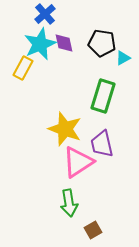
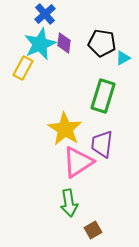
purple diamond: rotated 20 degrees clockwise
yellow star: rotated 12 degrees clockwise
purple trapezoid: rotated 20 degrees clockwise
